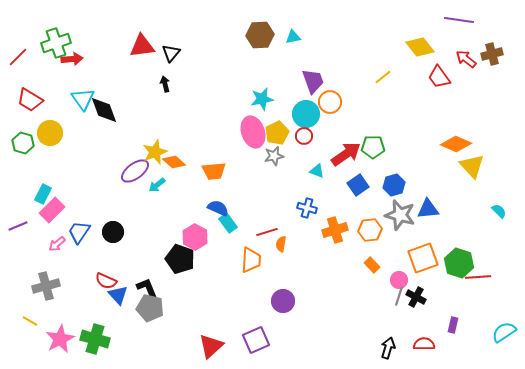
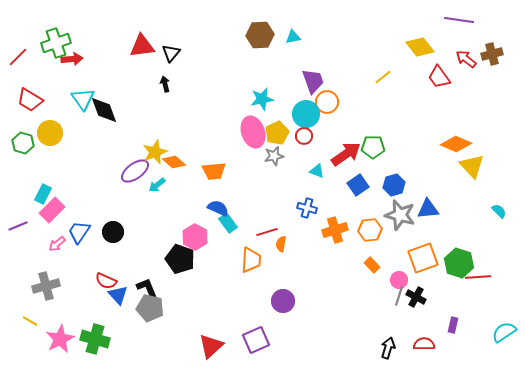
orange circle at (330, 102): moved 3 px left
